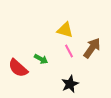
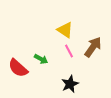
yellow triangle: rotated 18 degrees clockwise
brown arrow: moved 1 px right, 1 px up
